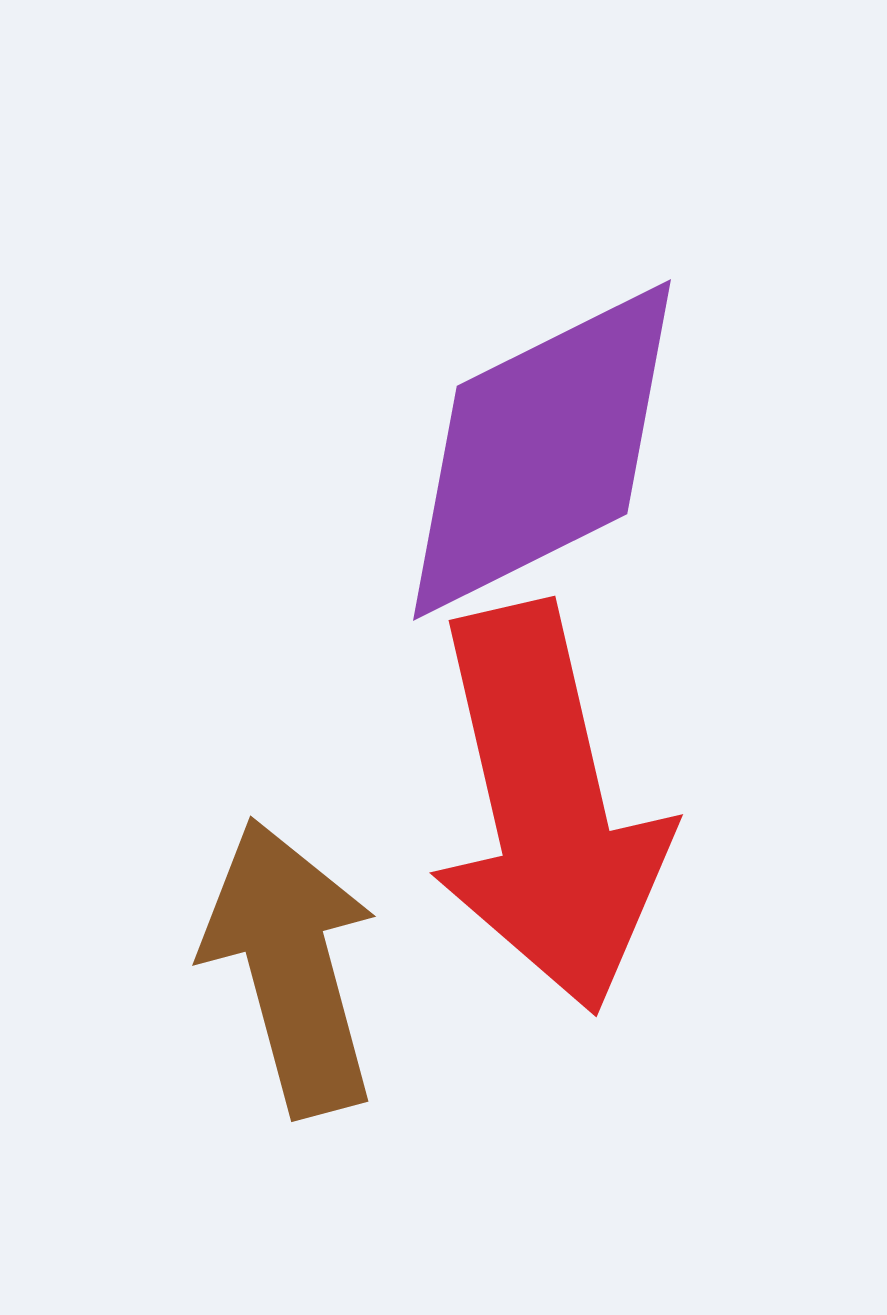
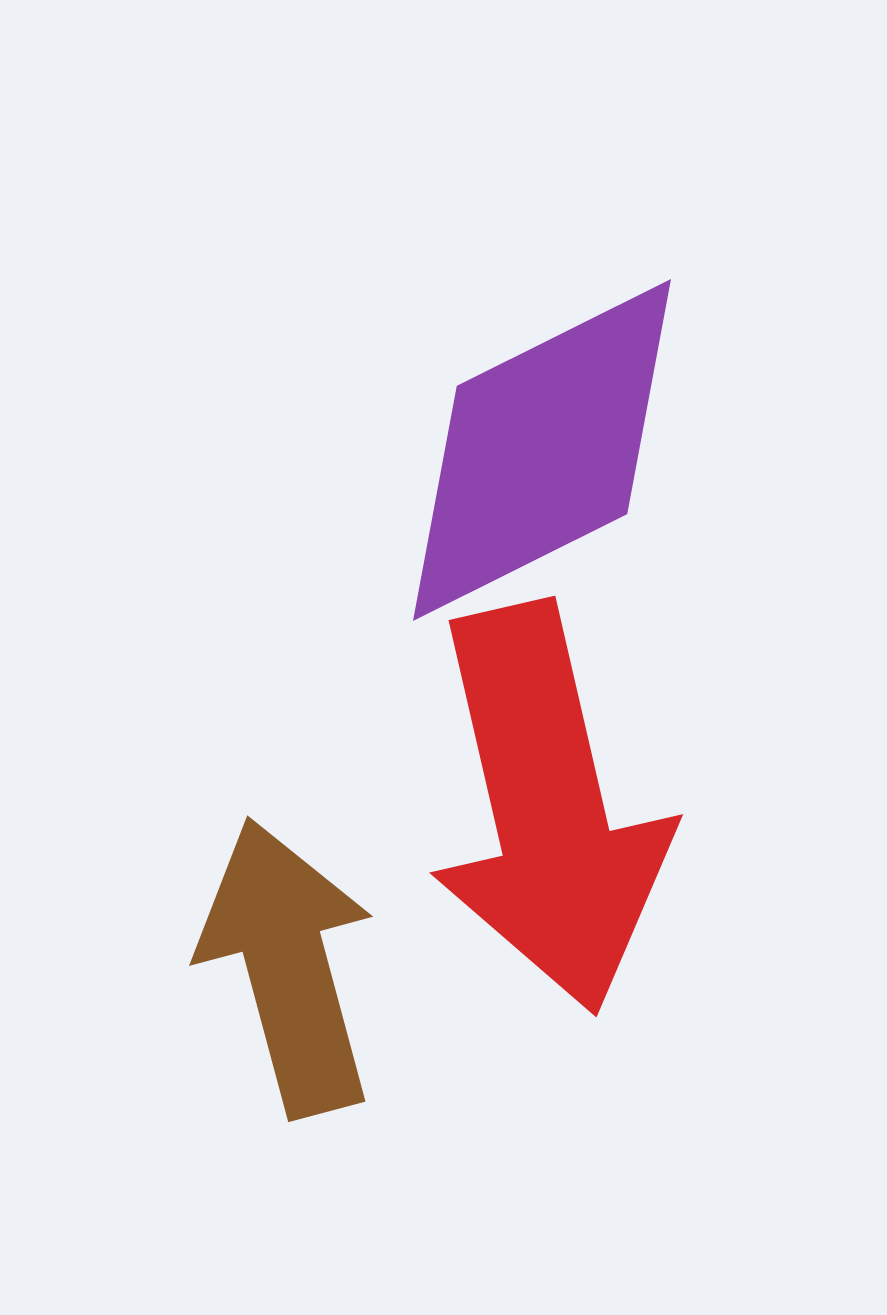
brown arrow: moved 3 px left
